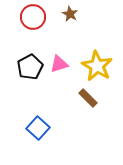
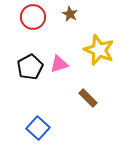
yellow star: moved 2 px right, 16 px up; rotated 8 degrees counterclockwise
